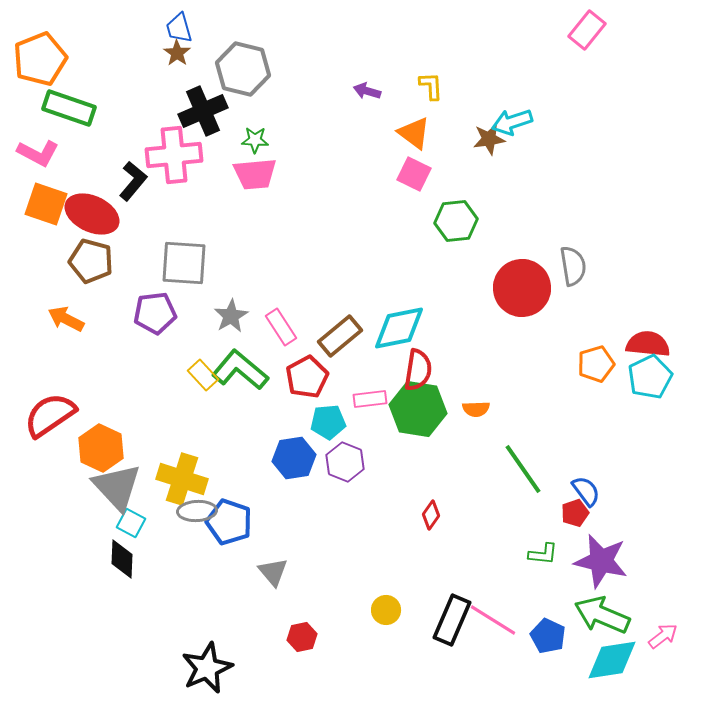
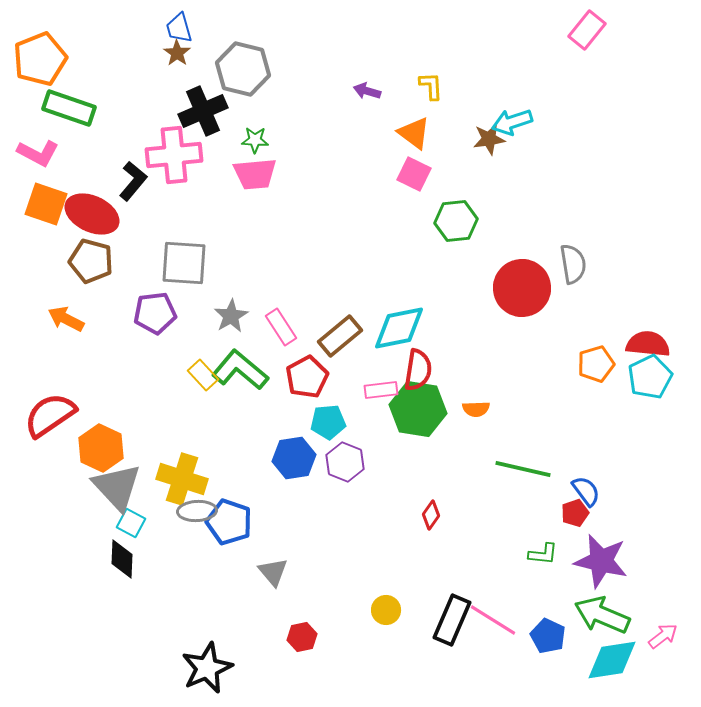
gray semicircle at (573, 266): moved 2 px up
pink rectangle at (370, 399): moved 11 px right, 9 px up
green line at (523, 469): rotated 42 degrees counterclockwise
